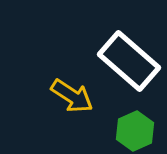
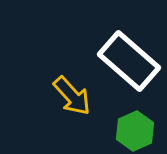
yellow arrow: rotated 15 degrees clockwise
